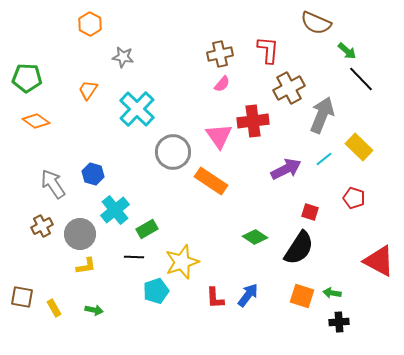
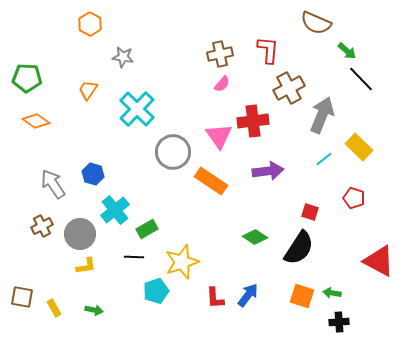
purple arrow at (286, 169): moved 18 px left, 2 px down; rotated 20 degrees clockwise
